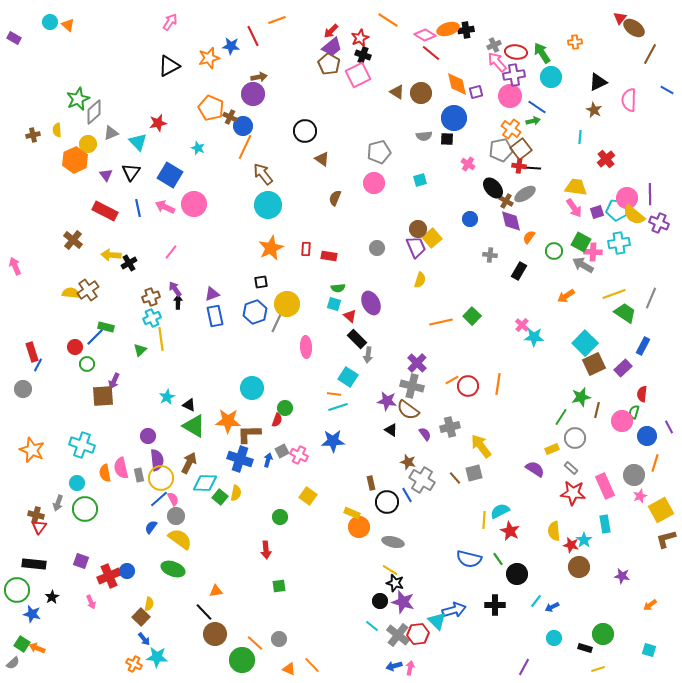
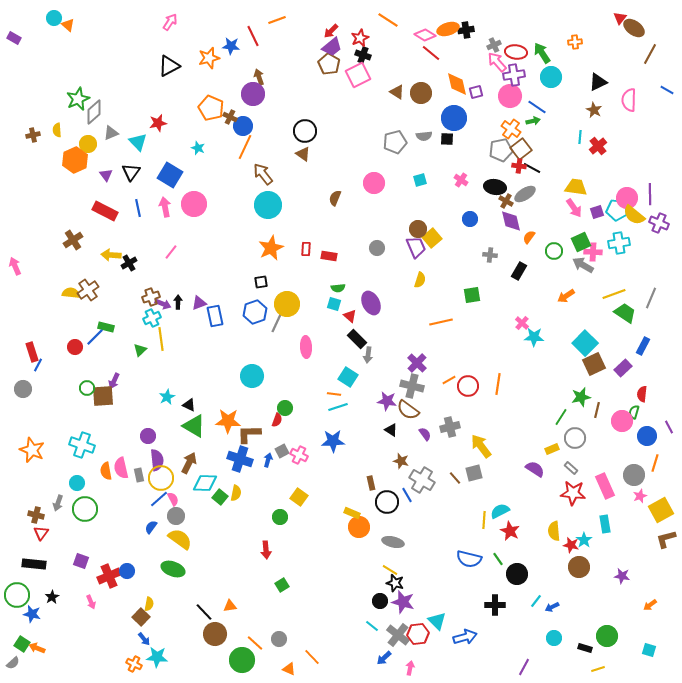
cyan circle at (50, 22): moved 4 px right, 4 px up
brown arrow at (259, 77): rotated 98 degrees counterclockwise
gray pentagon at (379, 152): moved 16 px right, 10 px up
brown triangle at (322, 159): moved 19 px left, 5 px up
red cross at (606, 159): moved 8 px left, 13 px up
pink cross at (468, 164): moved 7 px left, 16 px down
black line at (532, 168): rotated 24 degrees clockwise
black ellipse at (493, 188): moved 2 px right, 1 px up; rotated 40 degrees counterclockwise
pink arrow at (165, 207): rotated 54 degrees clockwise
brown cross at (73, 240): rotated 18 degrees clockwise
green square at (581, 242): rotated 36 degrees clockwise
purple arrow at (175, 289): moved 12 px left, 15 px down; rotated 147 degrees clockwise
purple triangle at (212, 294): moved 13 px left, 9 px down
green square at (472, 316): moved 21 px up; rotated 36 degrees clockwise
pink cross at (522, 325): moved 2 px up
green circle at (87, 364): moved 24 px down
orange line at (452, 380): moved 3 px left
cyan circle at (252, 388): moved 12 px up
brown star at (408, 462): moved 7 px left, 1 px up
orange semicircle at (105, 473): moved 1 px right, 2 px up
yellow square at (308, 496): moved 9 px left, 1 px down
red triangle at (39, 527): moved 2 px right, 6 px down
green square at (279, 586): moved 3 px right, 1 px up; rotated 24 degrees counterclockwise
green circle at (17, 590): moved 5 px down
orange triangle at (216, 591): moved 14 px right, 15 px down
blue arrow at (454, 610): moved 11 px right, 27 px down
green circle at (603, 634): moved 4 px right, 2 px down
orange line at (312, 665): moved 8 px up
blue arrow at (394, 666): moved 10 px left, 8 px up; rotated 28 degrees counterclockwise
